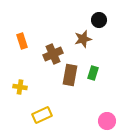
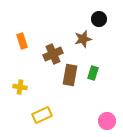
black circle: moved 1 px up
